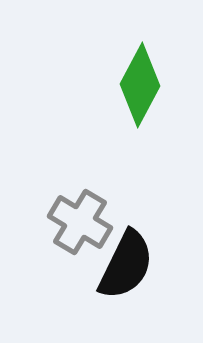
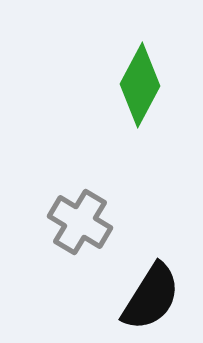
black semicircle: moved 25 px right, 32 px down; rotated 6 degrees clockwise
